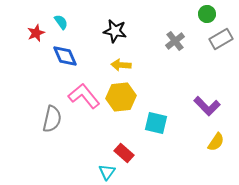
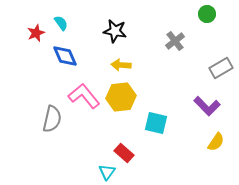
cyan semicircle: moved 1 px down
gray rectangle: moved 29 px down
